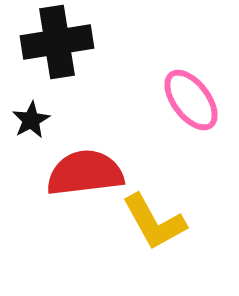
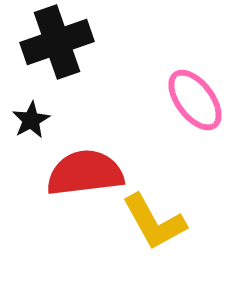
black cross: rotated 10 degrees counterclockwise
pink ellipse: moved 4 px right
